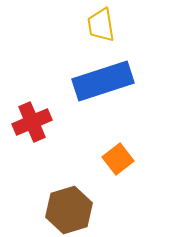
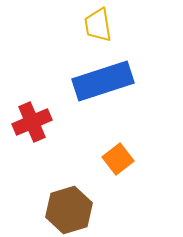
yellow trapezoid: moved 3 px left
